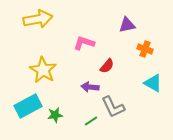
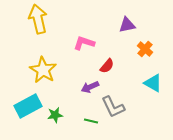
yellow arrow: rotated 92 degrees counterclockwise
orange cross: rotated 21 degrees clockwise
purple arrow: rotated 30 degrees counterclockwise
green line: rotated 48 degrees clockwise
